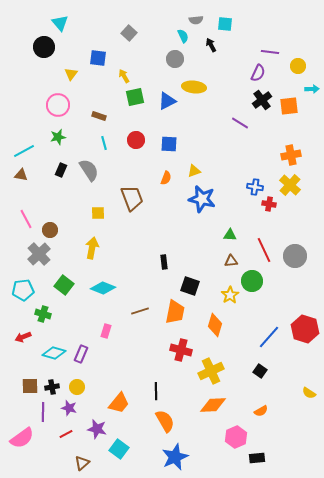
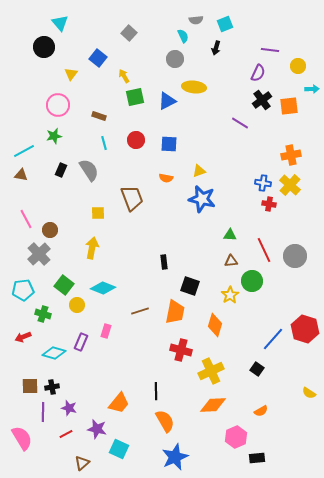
cyan square at (225, 24): rotated 28 degrees counterclockwise
black arrow at (211, 45): moved 5 px right, 3 px down; rotated 136 degrees counterclockwise
purple line at (270, 52): moved 2 px up
blue square at (98, 58): rotated 30 degrees clockwise
green star at (58, 137): moved 4 px left, 1 px up
yellow triangle at (194, 171): moved 5 px right
orange semicircle at (166, 178): rotated 80 degrees clockwise
blue cross at (255, 187): moved 8 px right, 4 px up
blue line at (269, 337): moved 4 px right, 2 px down
purple rectangle at (81, 354): moved 12 px up
black square at (260, 371): moved 3 px left, 2 px up
yellow circle at (77, 387): moved 82 px up
pink semicircle at (22, 438): rotated 85 degrees counterclockwise
cyan square at (119, 449): rotated 12 degrees counterclockwise
